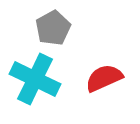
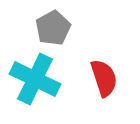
red semicircle: rotated 96 degrees clockwise
